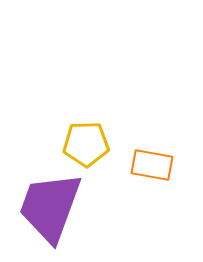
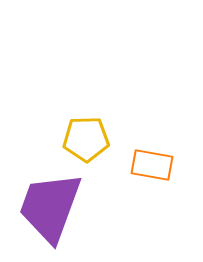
yellow pentagon: moved 5 px up
